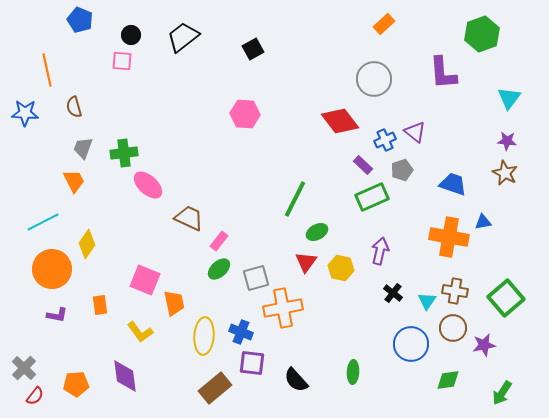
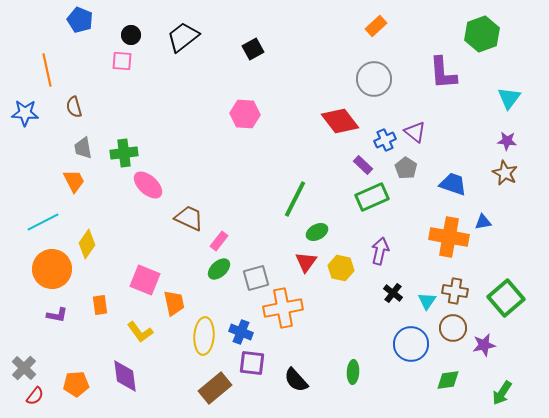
orange rectangle at (384, 24): moved 8 px left, 2 px down
gray trapezoid at (83, 148): rotated 30 degrees counterclockwise
gray pentagon at (402, 170): moved 4 px right, 2 px up; rotated 20 degrees counterclockwise
